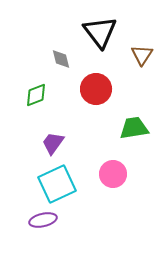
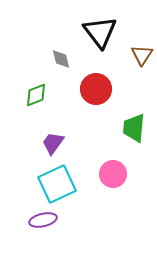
green trapezoid: rotated 76 degrees counterclockwise
